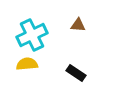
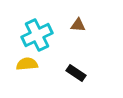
cyan cross: moved 5 px right
